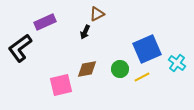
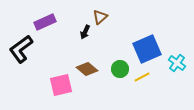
brown triangle: moved 3 px right, 3 px down; rotated 14 degrees counterclockwise
black L-shape: moved 1 px right, 1 px down
brown diamond: rotated 50 degrees clockwise
